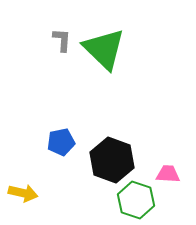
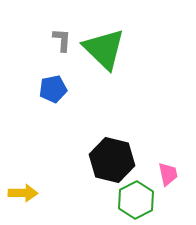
blue pentagon: moved 8 px left, 53 px up
black hexagon: rotated 6 degrees counterclockwise
pink trapezoid: rotated 75 degrees clockwise
yellow arrow: rotated 12 degrees counterclockwise
green hexagon: rotated 15 degrees clockwise
